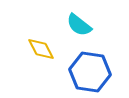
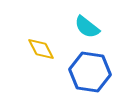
cyan semicircle: moved 8 px right, 2 px down
